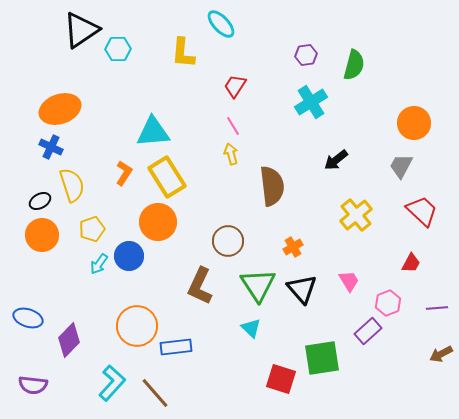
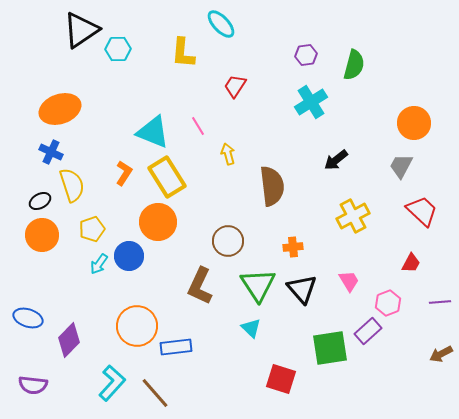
pink line at (233, 126): moved 35 px left
cyan triangle at (153, 132): rotated 27 degrees clockwise
blue cross at (51, 147): moved 5 px down
yellow arrow at (231, 154): moved 3 px left
yellow cross at (356, 215): moved 3 px left, 1 px down; rotated 12 degrees clockwise
orange cross at (293, 247): rotated 24 degrees clockwise
purple line at (437, 308): moved 3 px right, 6 px up
green square at (322, 358): moved 8 px right, 10 px up
